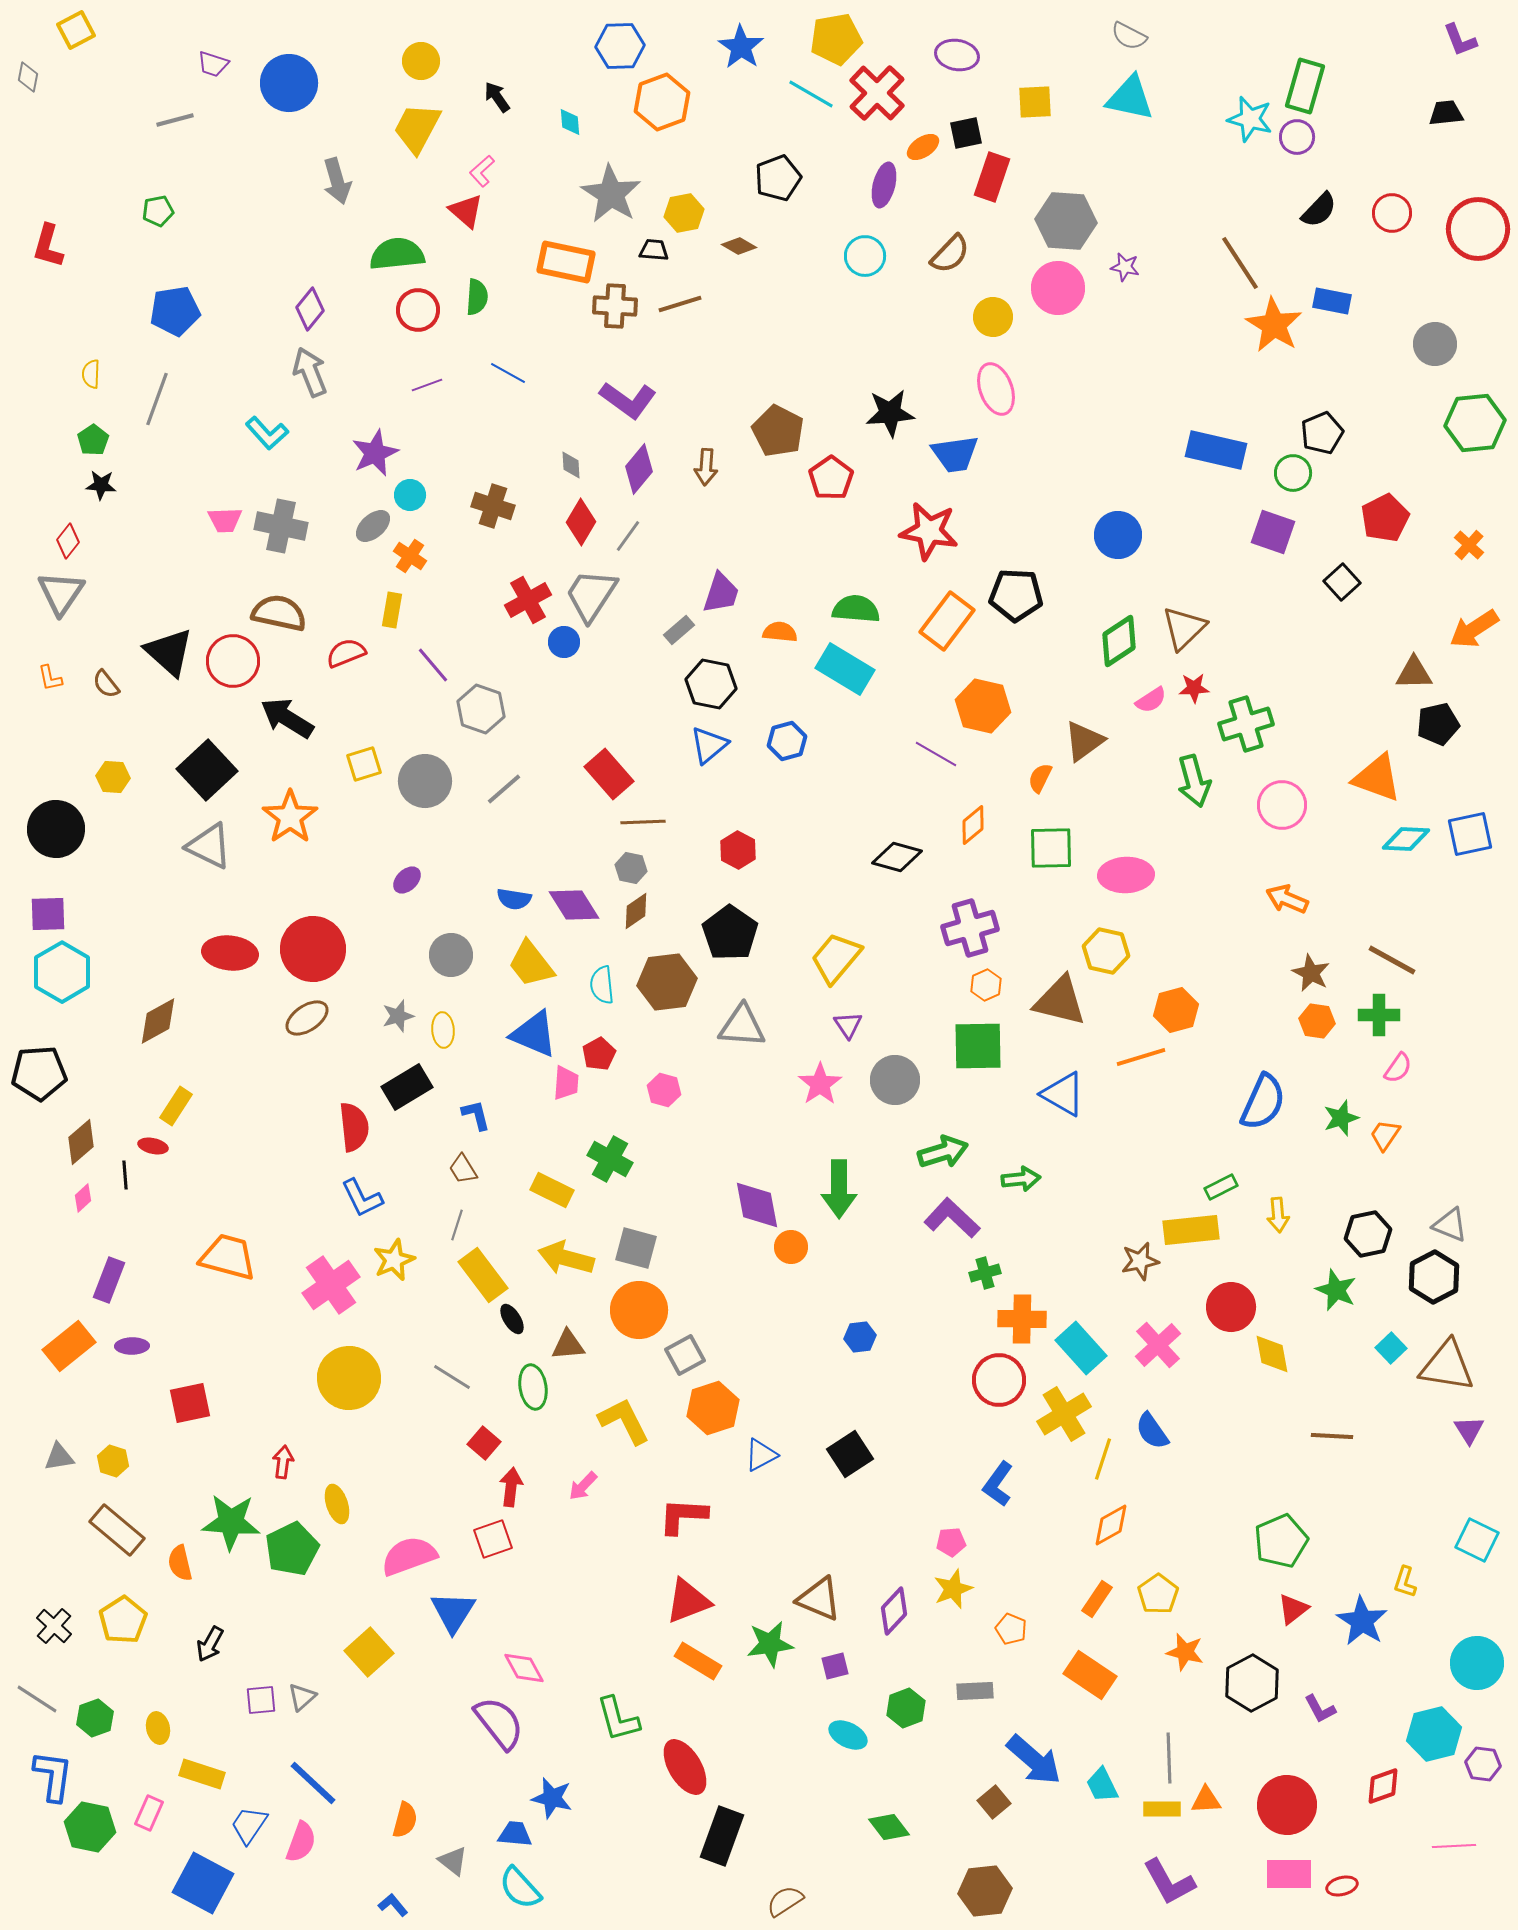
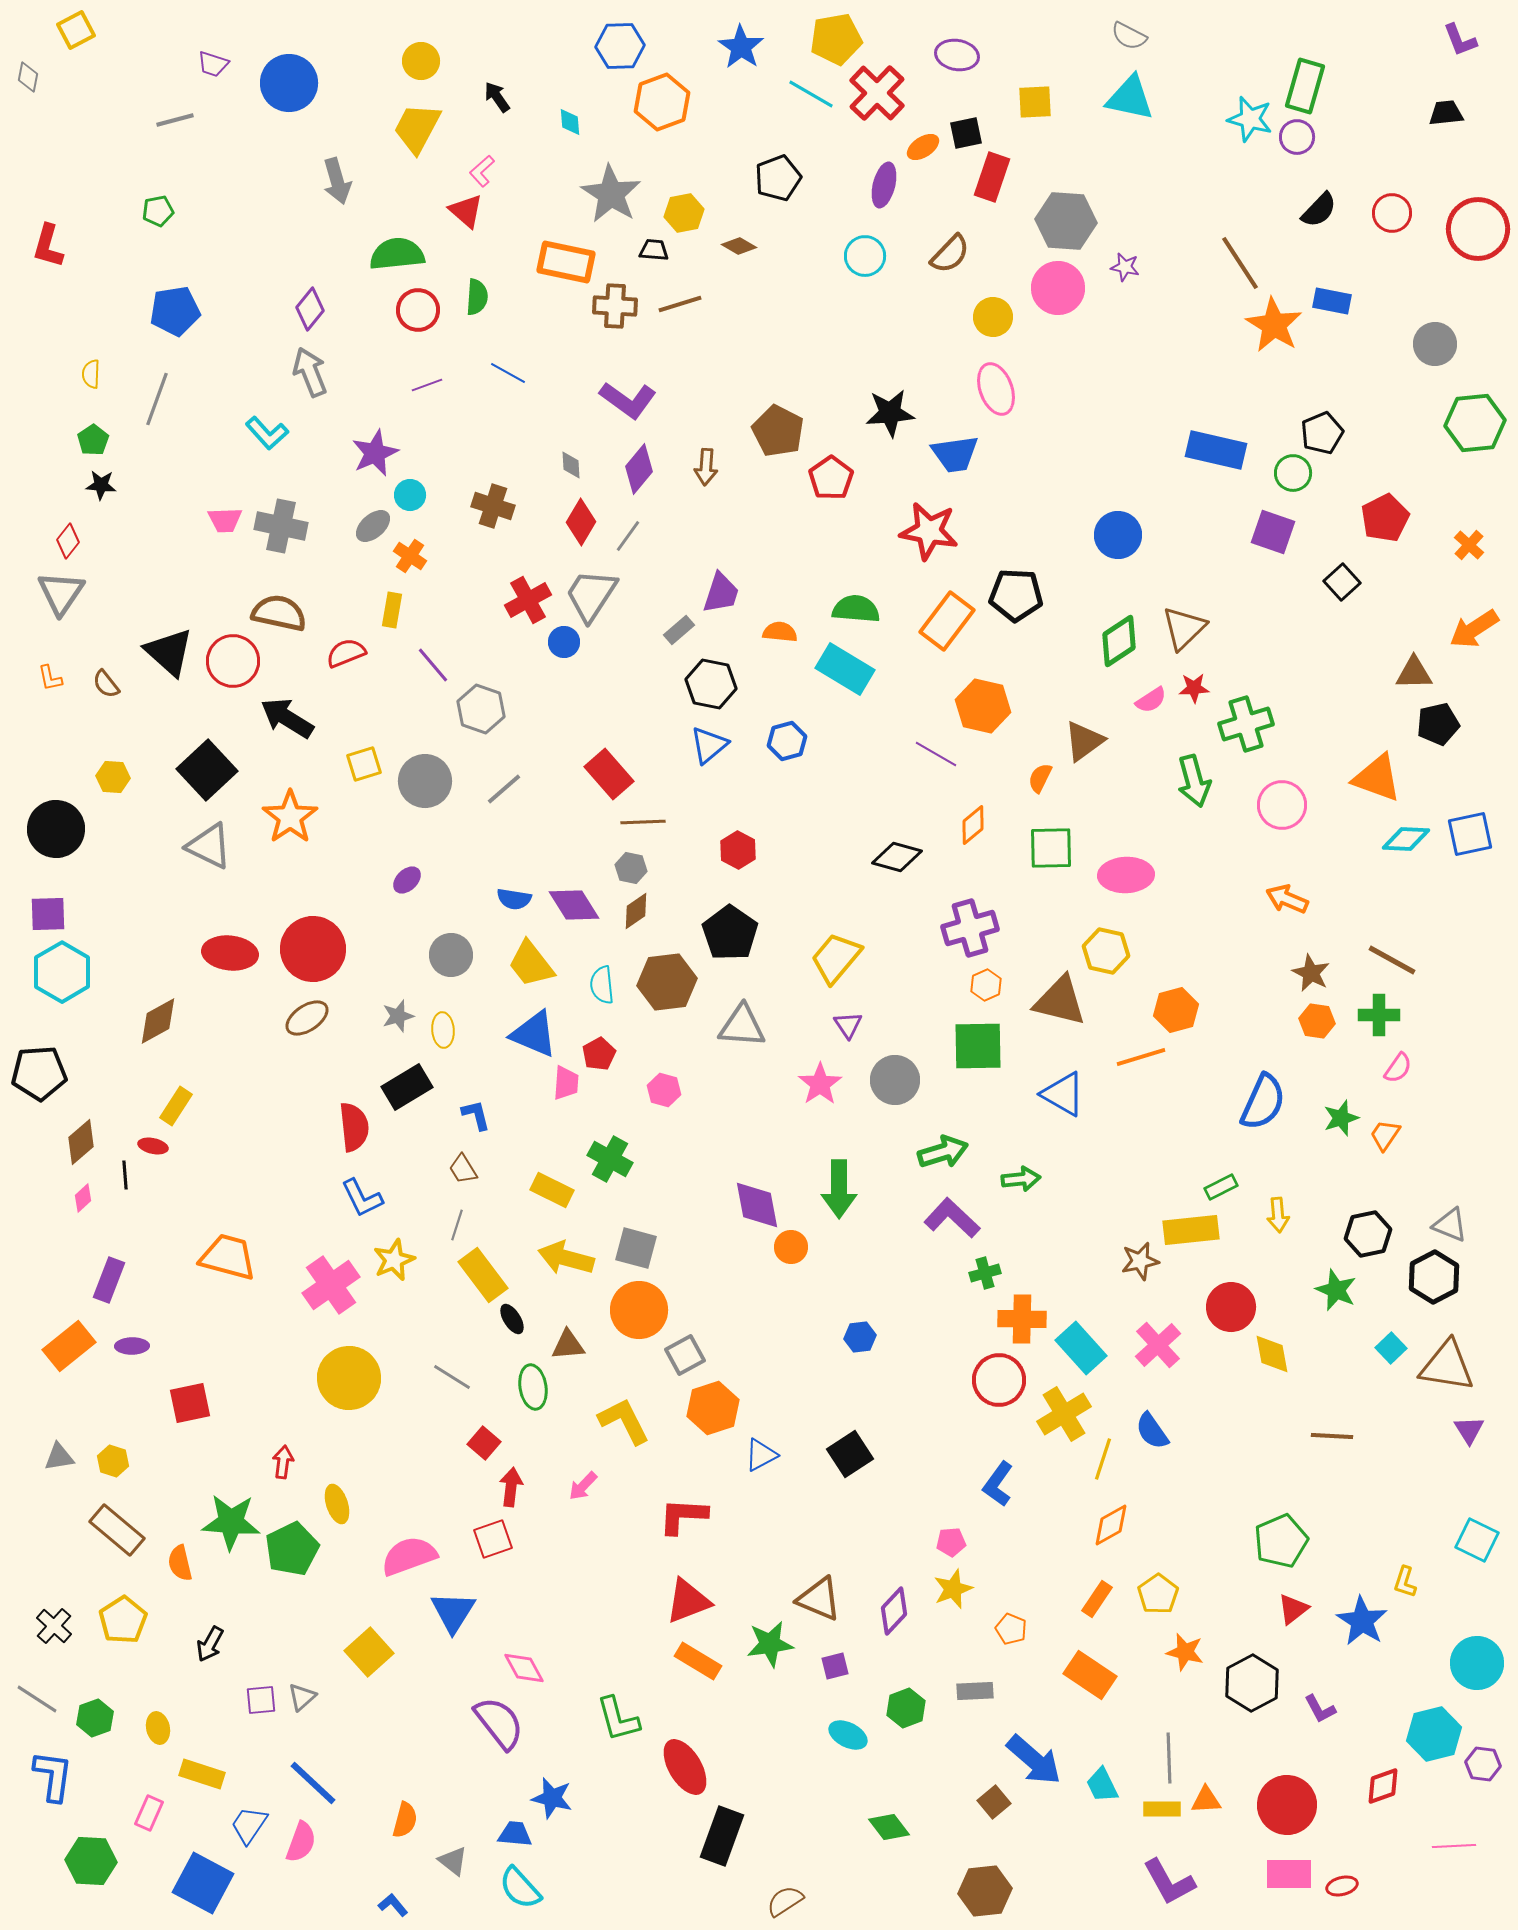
green hexagon at (90, 1827): moved 1 px right, 34 px down; rotated 9 degrees counterclockwise
